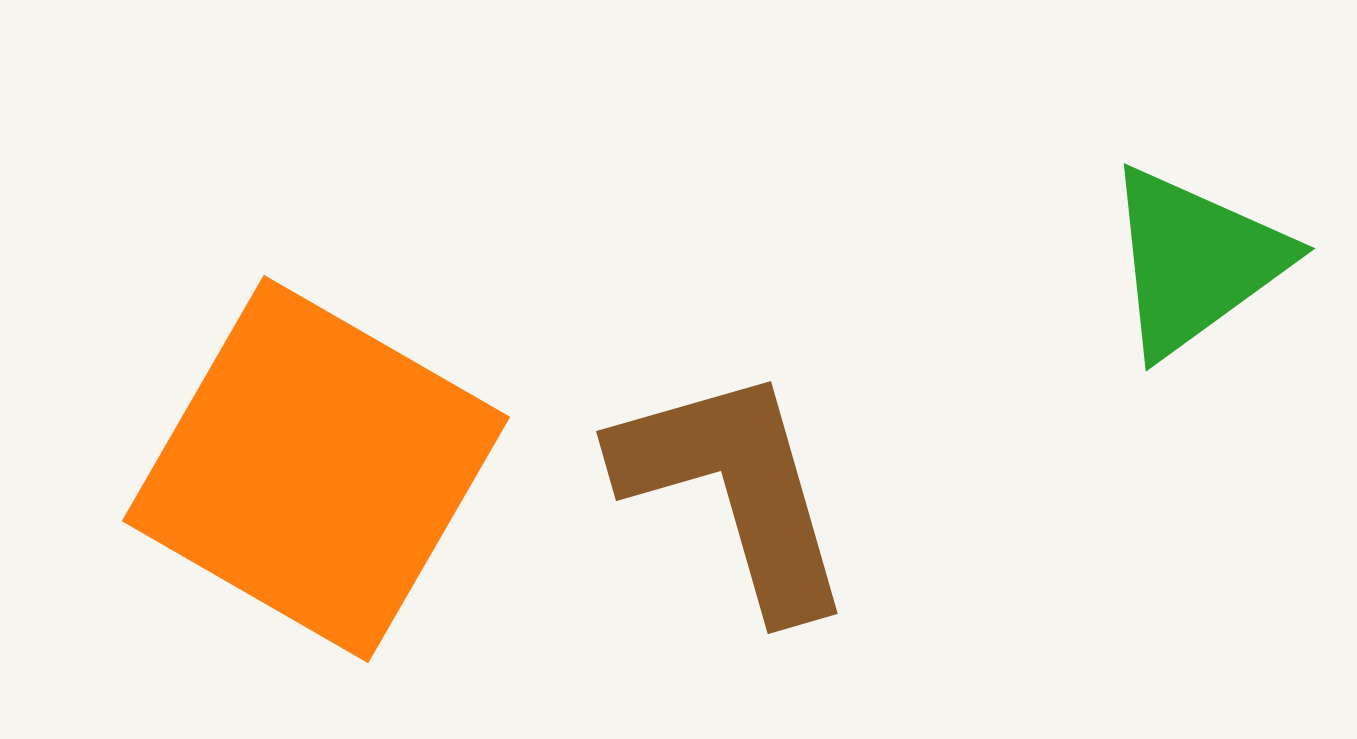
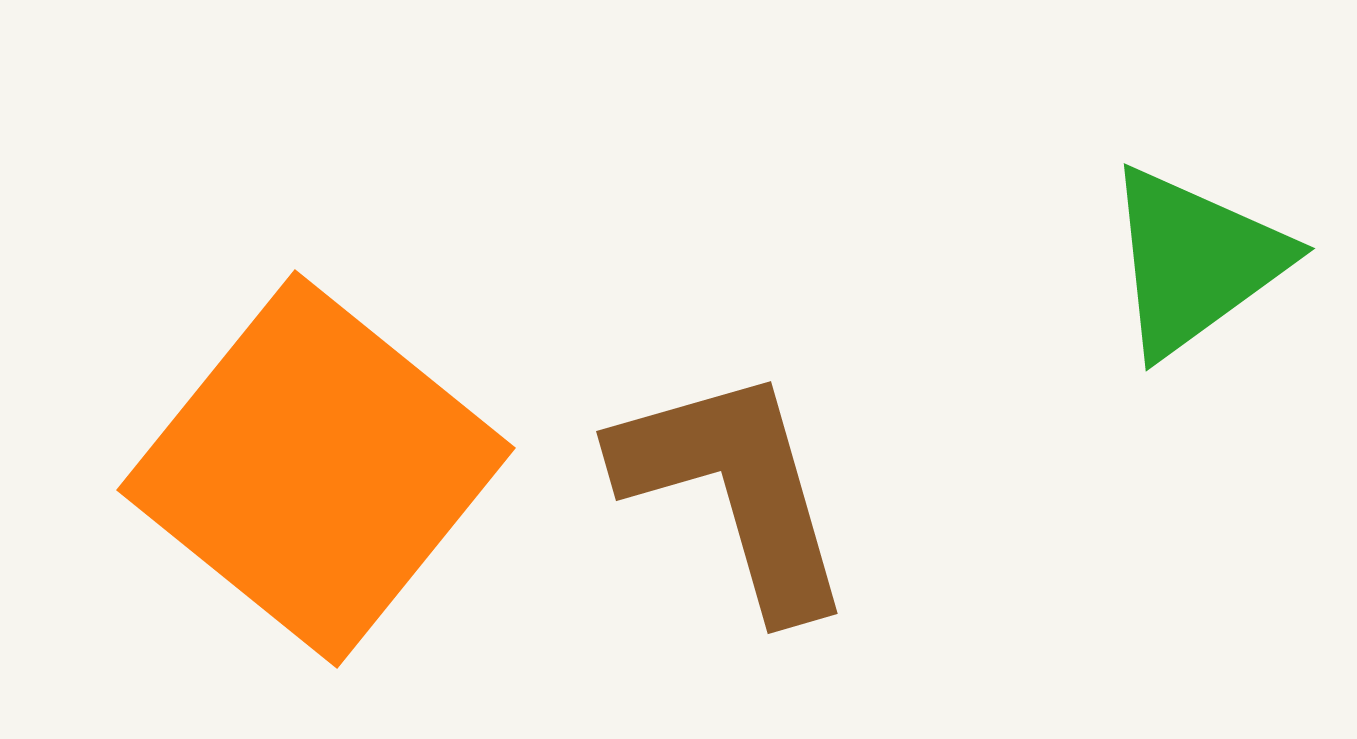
orange square: rotated 9 degrees clockwise
